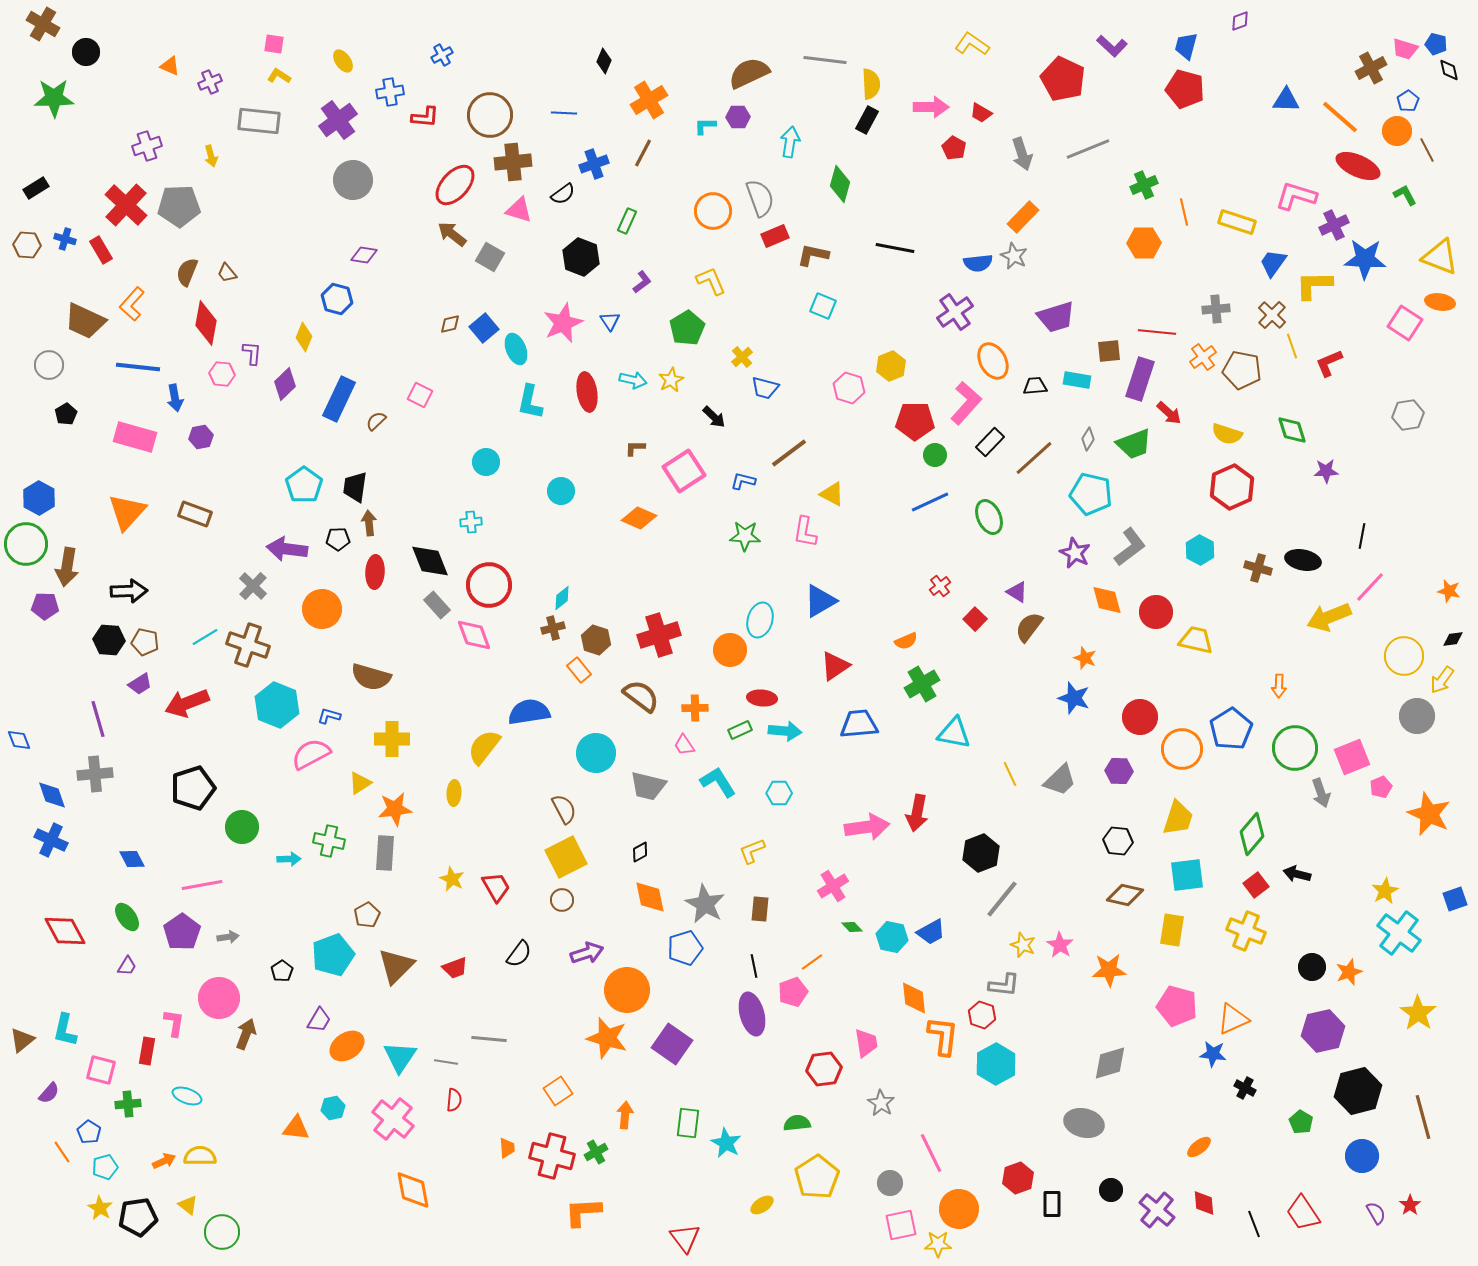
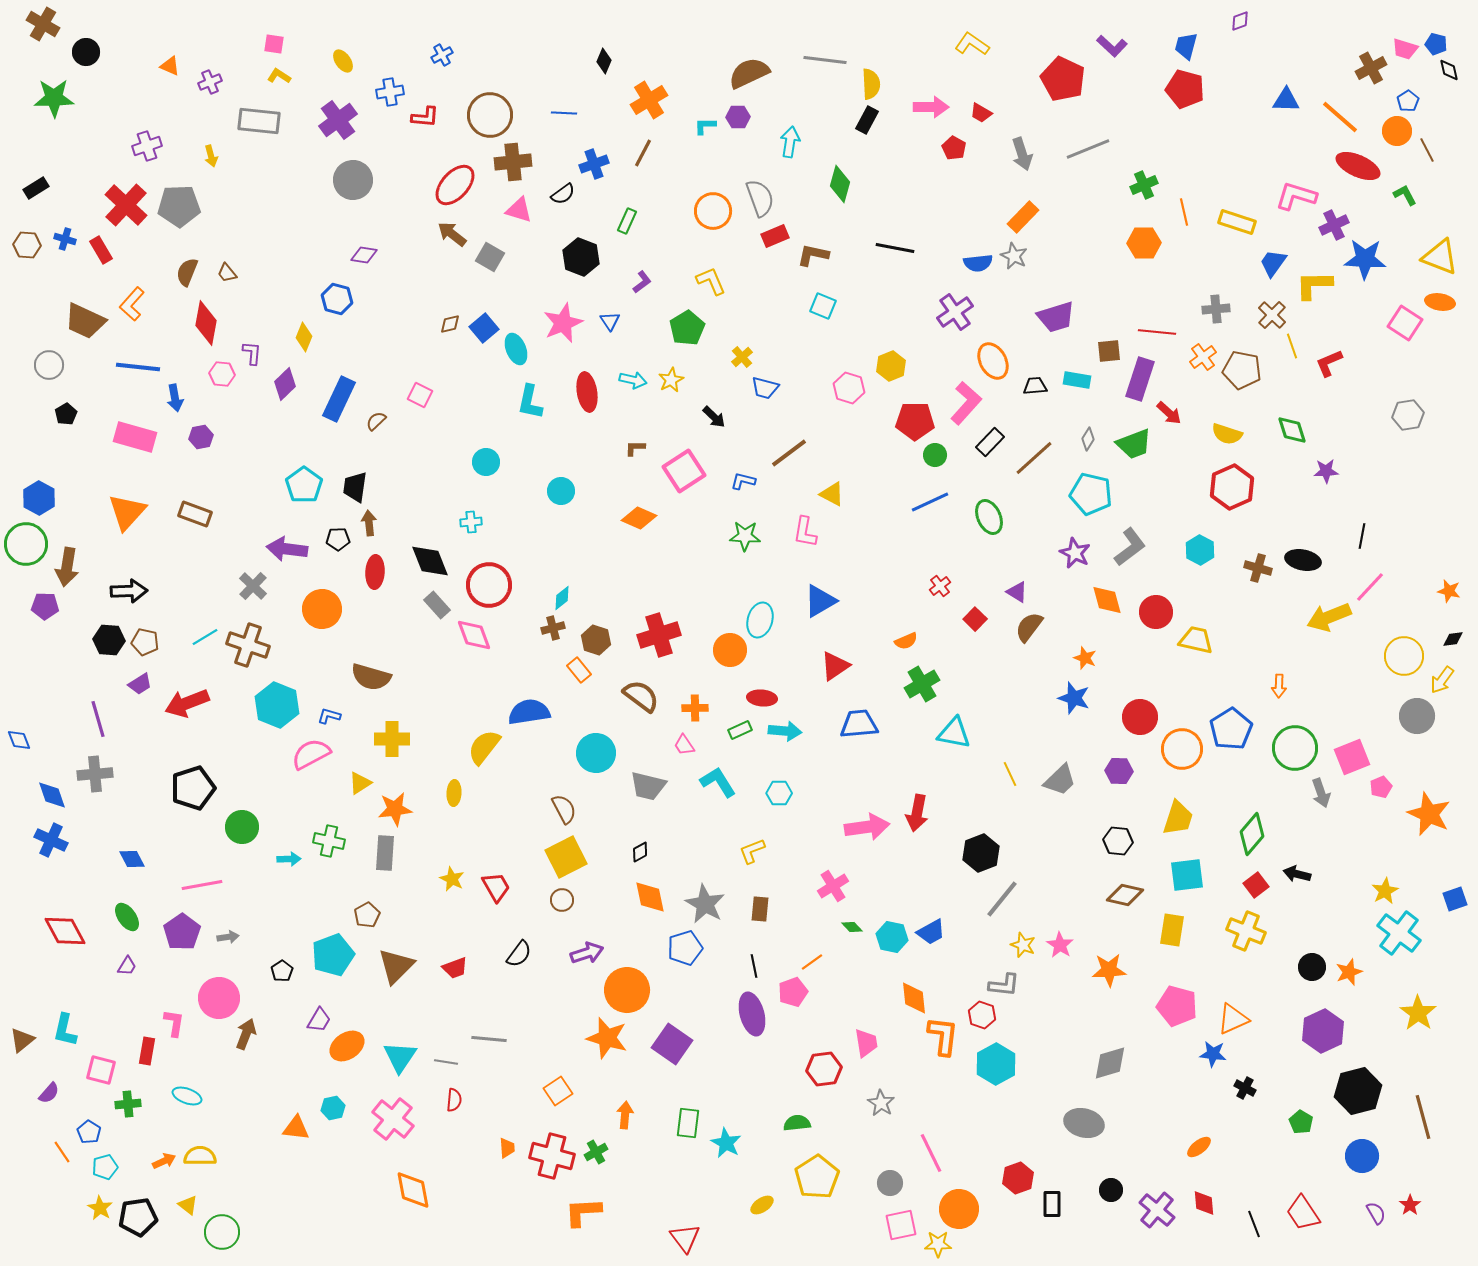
purple hexagon at (1323, 1031): rotated 12 degrees counterclockwise
